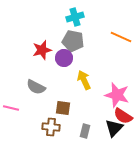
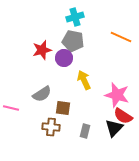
gray semicircle: moved 6 px right, 7 px down; rotated 60 degrees counterclockwise
